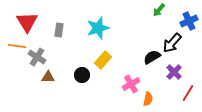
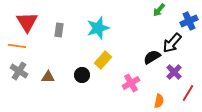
gray cross: moved 18 px left, 14 px down
pink cross: moved 1 px up
orange semicircle: moved 11 px right, 2 px down
